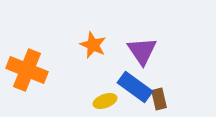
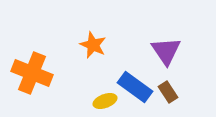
purple triangle: moved 24 px right
orange cross: moved 5 px right, 3 px down
brown rectangle: moved 9 px right, 7 px up; rotated 20 degrees counterclockwise
